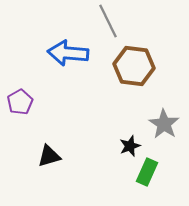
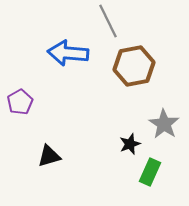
brown hexagon: rotated 18 degrees counterclockwise
black star: moved 2 px up
green rectangle: moved 3 px right
